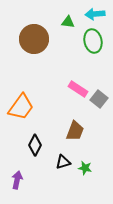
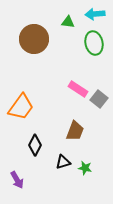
green ellipse: moved 1 px right, 2 px down
purple arrow: rotated 138 degrees clockwise
